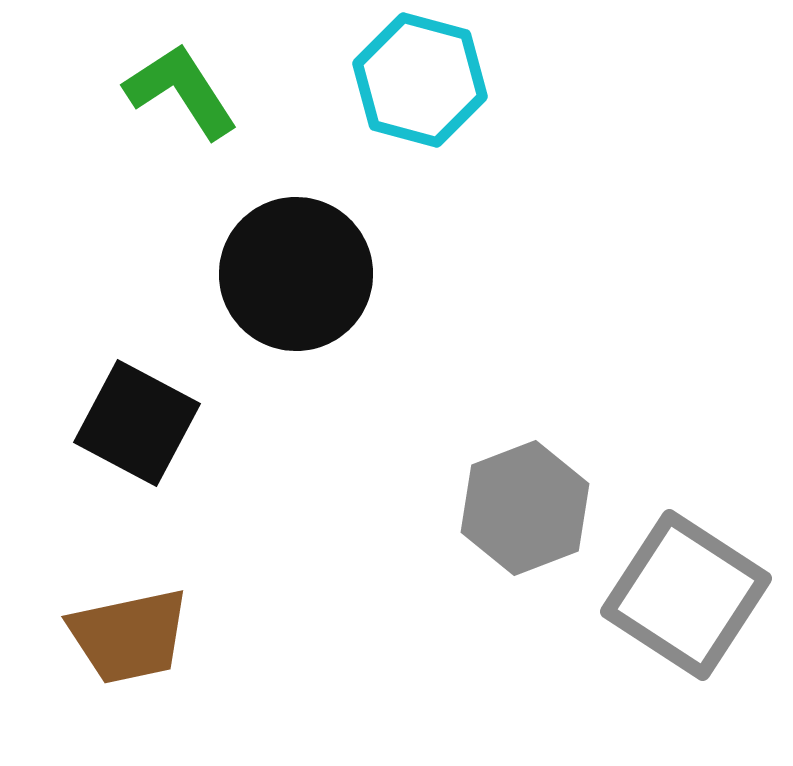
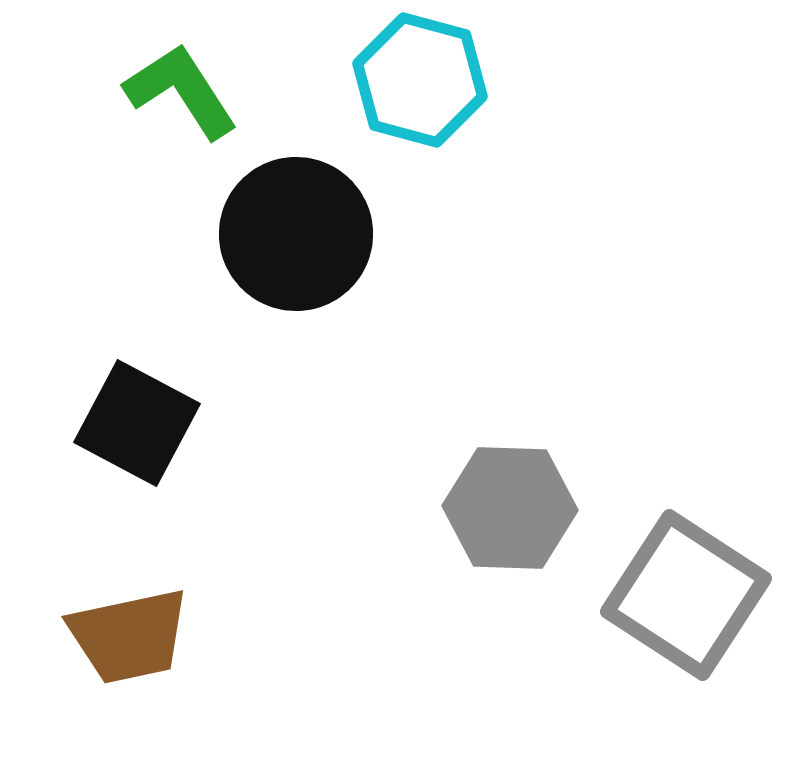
black circle: moved 40 px up
gray hexagon: moved 15 px left; rotated 23 degrees clockwise
